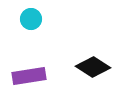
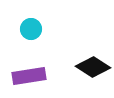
cyan circle: moved 10 px down
